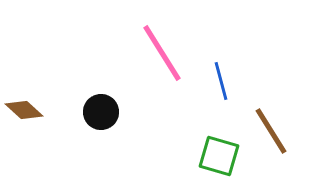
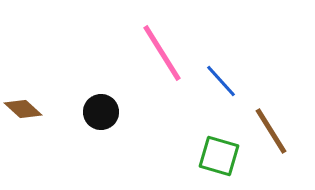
blue line: rotated 27 degrees counterclockwise
brown diamond: moved 1 px left, 1 px up
